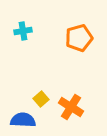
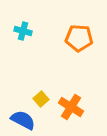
cyan cross: rotated 24 degrees clockwise
orange pentagon: rotated 20 degrees clockwise
blue semicircle: rotated 25 degrees clockwise
